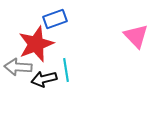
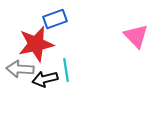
red star: rotated 9 degrees clockwise
gray arrow: moved 2 px right, 2 px down
black arrow: moved 1 px right
